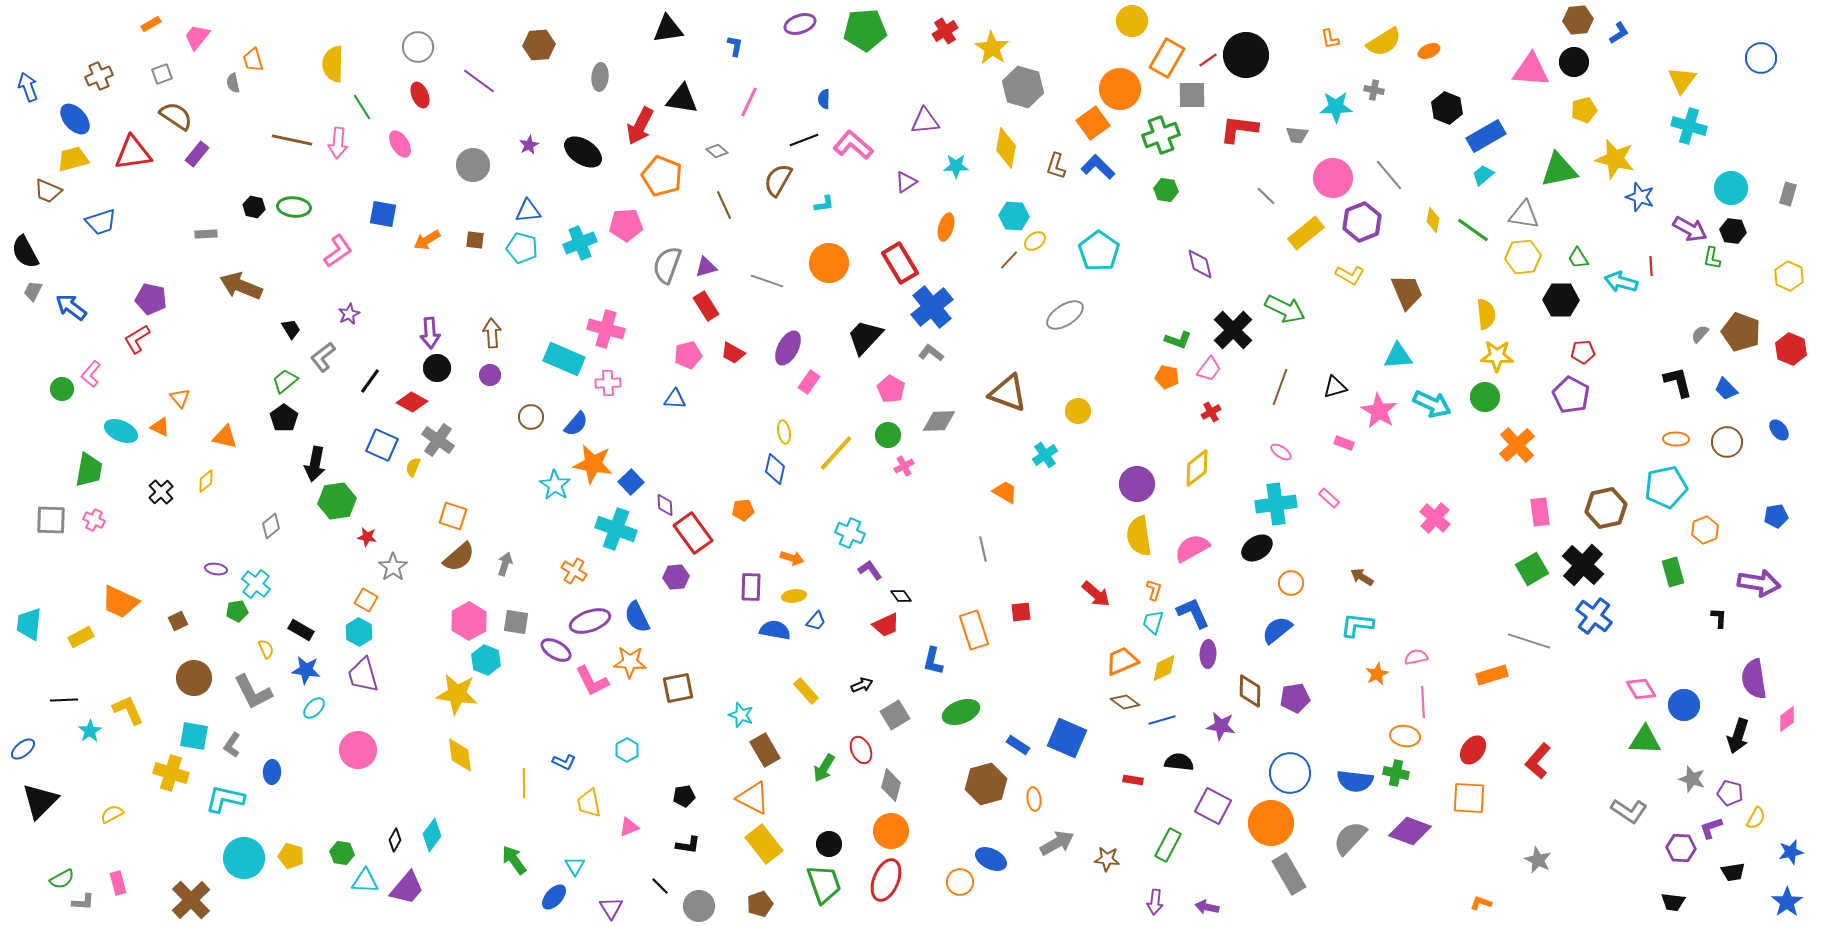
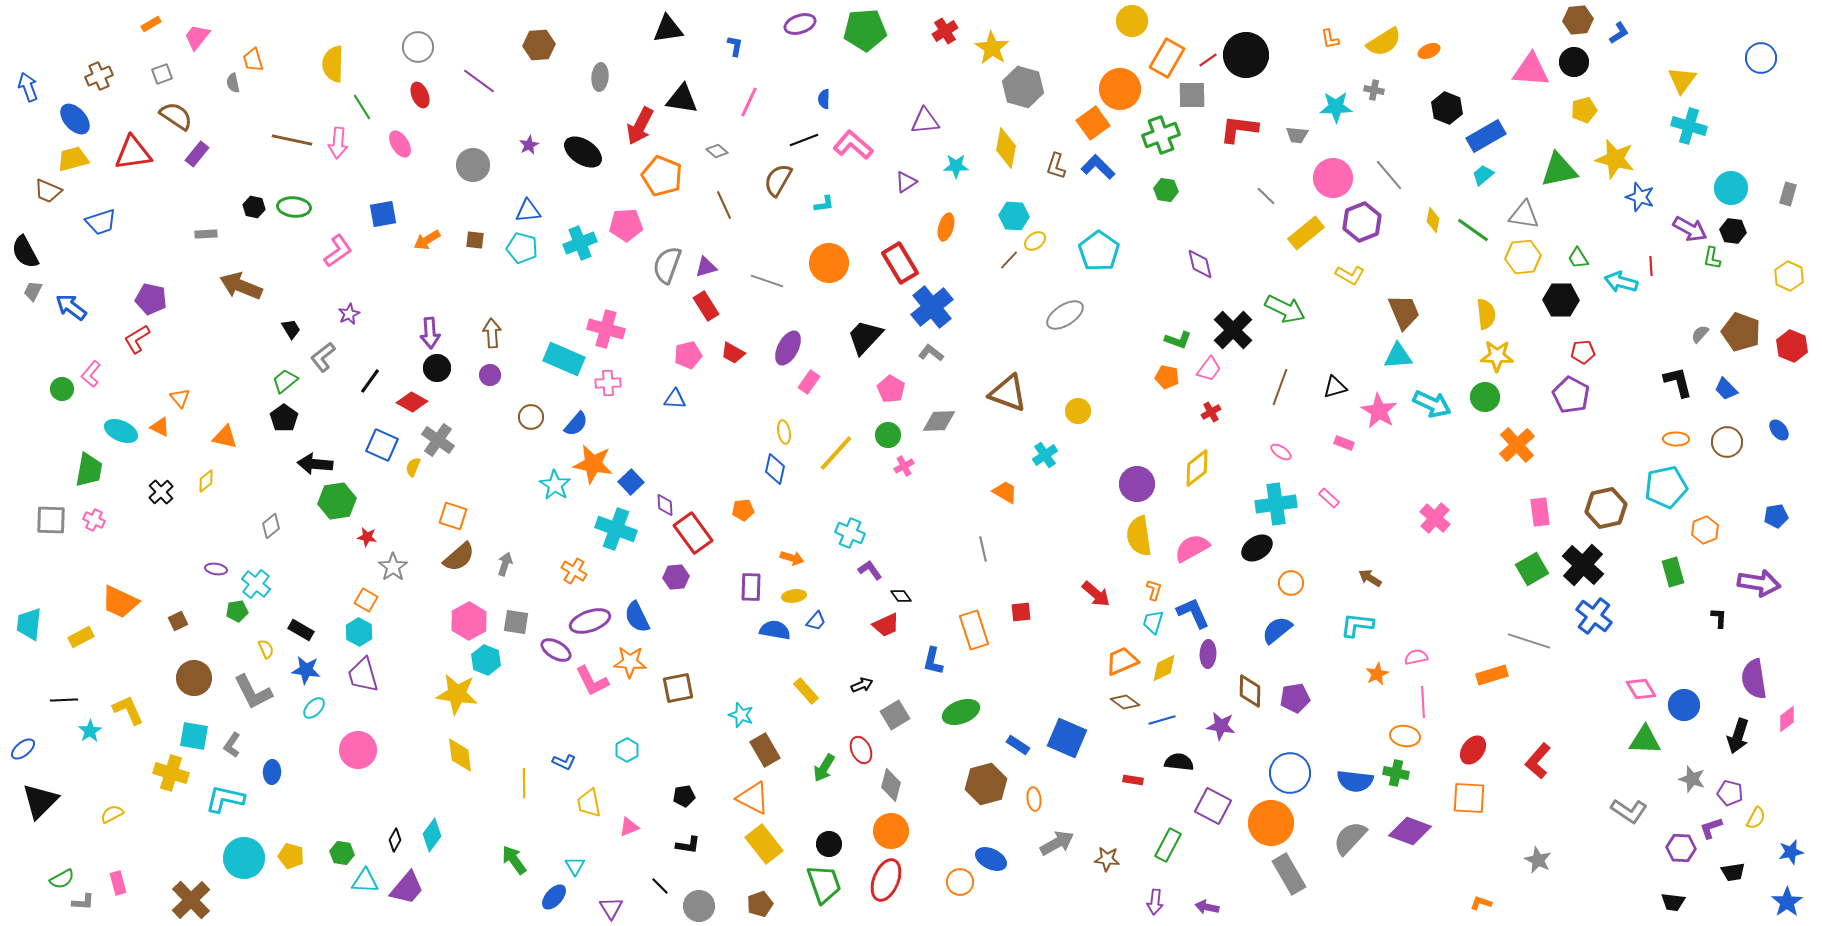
blue square at (383, 214): rotated 20 degrees counterclockwise
brown trapezoid at (1407, 292): moved 3 px left, 20 px down
red hexagon at (1791, 349): moved 1 px right, 3 px up
black arrow at (315, 464): rotated 84 degrees clockwise
brown arrow at (1362, 577): moved 8 px right, 1 px down
